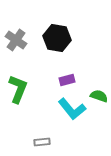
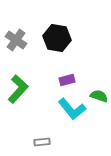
green L-shape: rotated 20 degrees clockwise
